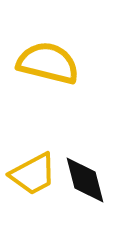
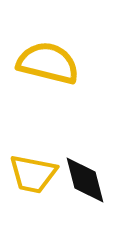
yellow trapezoid: rotated 39 degrees clockwise
